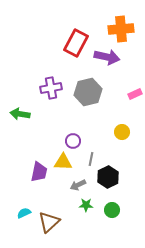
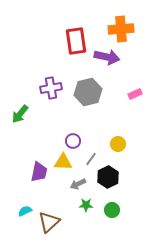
red rectangle: moved 2 px up; rotated 36 degrees counterclockwise
green arrow: rotated 60 degrees counterclockwise
yellow circle: moved 4 px left, 12 px down
gray line: rotated 24 degrees clockwise
gray arrow: moved 1 px up
cyan semicircle: moved 1 px right, 2 px up
